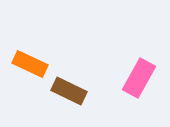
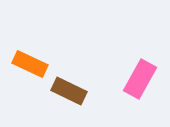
pink rectangle: moved 1 px right, 1 px down
